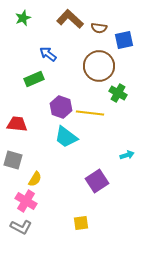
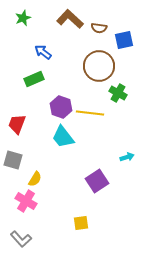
blue arrow: moved 5 px left, 2 px up
red trapezoid: rotated 75 degrees counterclockwise
cyan trapezoid: moved 3 px left; rotated 15 degrees clockwise
cyan arrow: moved 2 px down
gray L-shape: moved 12 px down; rotated 20 degrees clockwise
